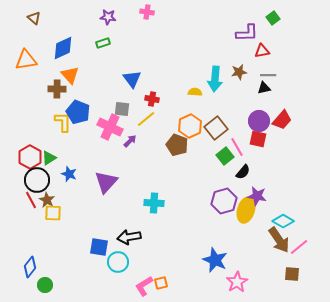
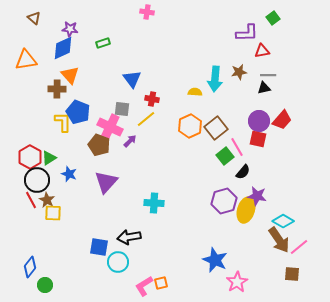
purple star at (108, 17): moved 38 px left, 12 px down
brown pentagon at (177, 145): moved 78 px left
